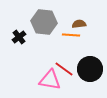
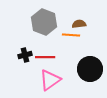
gray hexagon: rotated 15 degrees clockwise
black cross: moved 6 px right, 18 px down; rotated 24 degrees clockwise
red line: moved 19 px left, 12 px up; rotated 36 degrees counterclockwise
pink triangle: rotated 45 degrees counterclockwise
